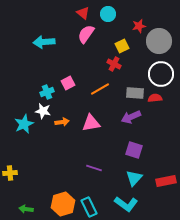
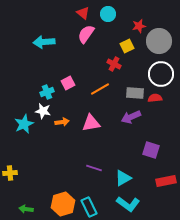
yellow square: moved 5 px right
purple square: moved 17 px right
cyan triangle: moved 11 px left; rotated 18 degrees clockwise
cyan L-shape: moved 2 px right
